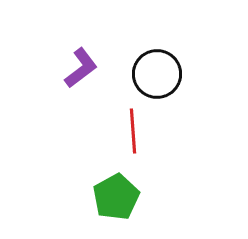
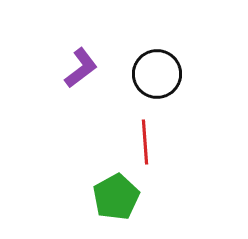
red line: moved 12 px right, 11 px down
